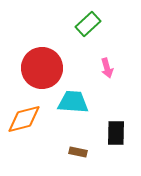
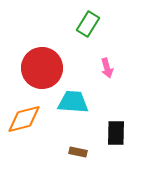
green rectangle: rotated 15 degrees counterclockwise
